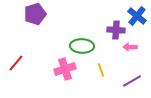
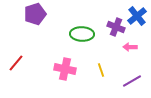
blue cross: rotated 12 degrees clockwise
purple cross: moved 3 px up; rotated 18 degrees clockwise
green ellipse: moved 12 px up
pink cross: rotated 30 degrees clockwise
